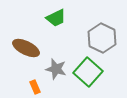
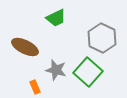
brown ellipse: moved 1 px left, 1 px up
gray star: moved 1 px down
